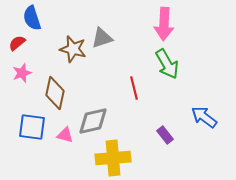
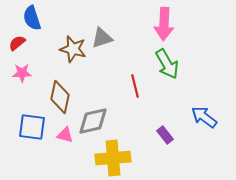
pink star: rotated 18 degrees clockwise
red line: moved 1 px right, 2 px up
brown diamond: moved 5 px right, 4 px down
